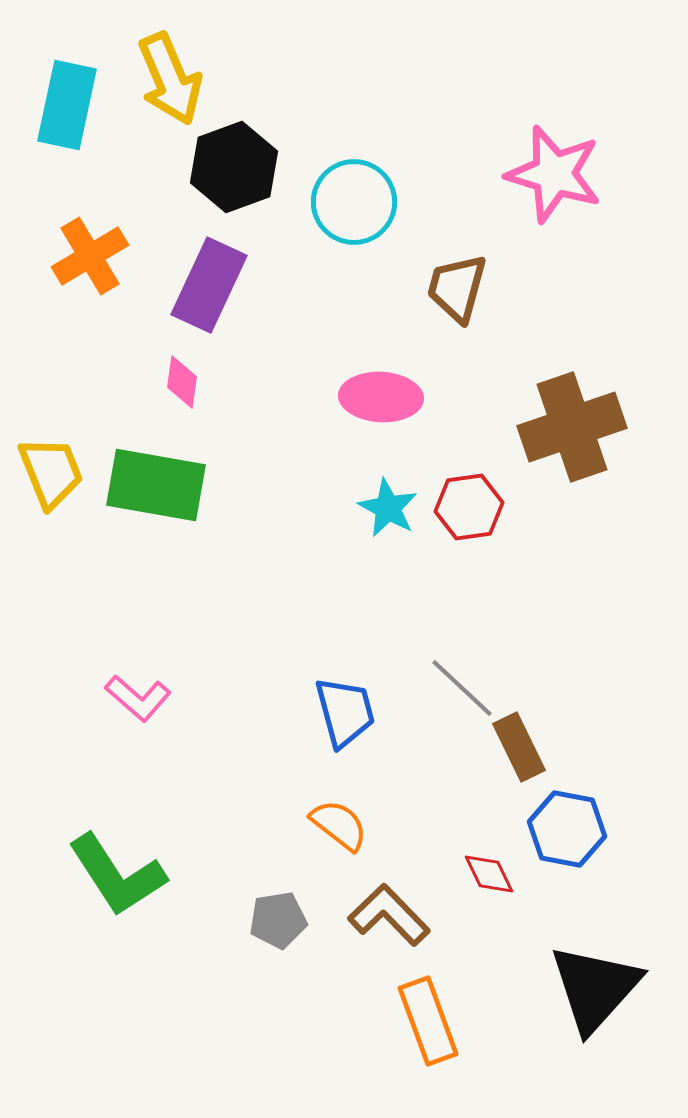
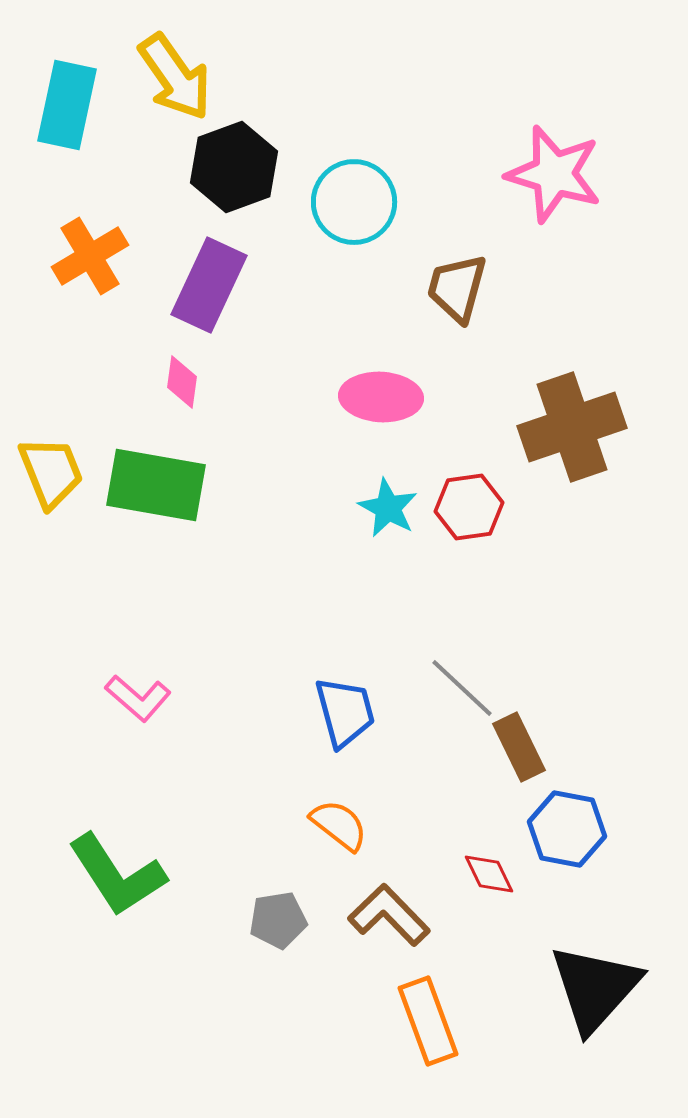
yellow arrow: moved 5 px right, 2 px up; rotated 12 degrees counterclockwise
